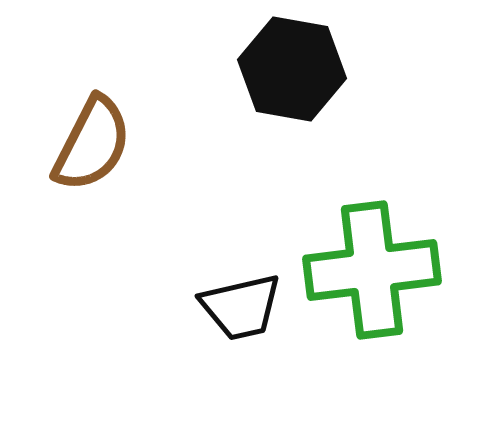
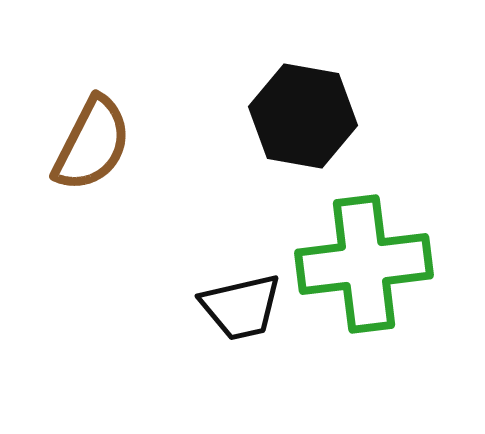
black hexagon: moved 11 px right, 47 px down
green cross: moved 8 px left, 6 px up
